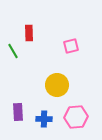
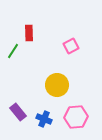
pink square: rotated 14 degrees counterclockwise
green line: rotated 63 degrees clockwise
purple rectangle: rotated 36 degrees counterclockwise
blue cross: rotated 21 degrees clockwise
